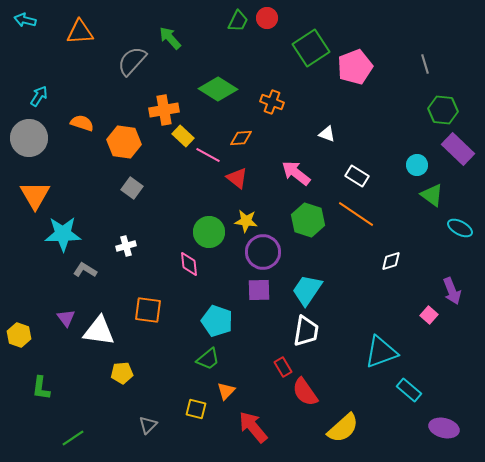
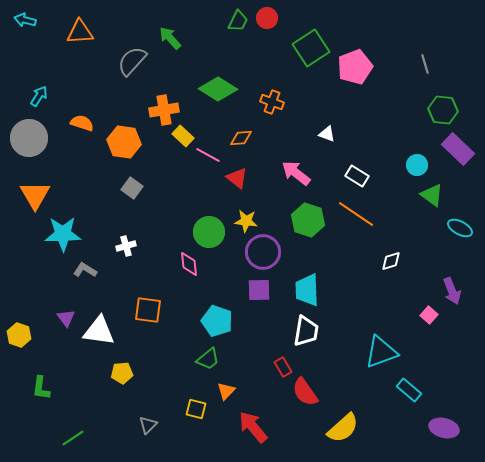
cyan trapezoid at (307, 290): rotated 36 degrees counterclockwise
